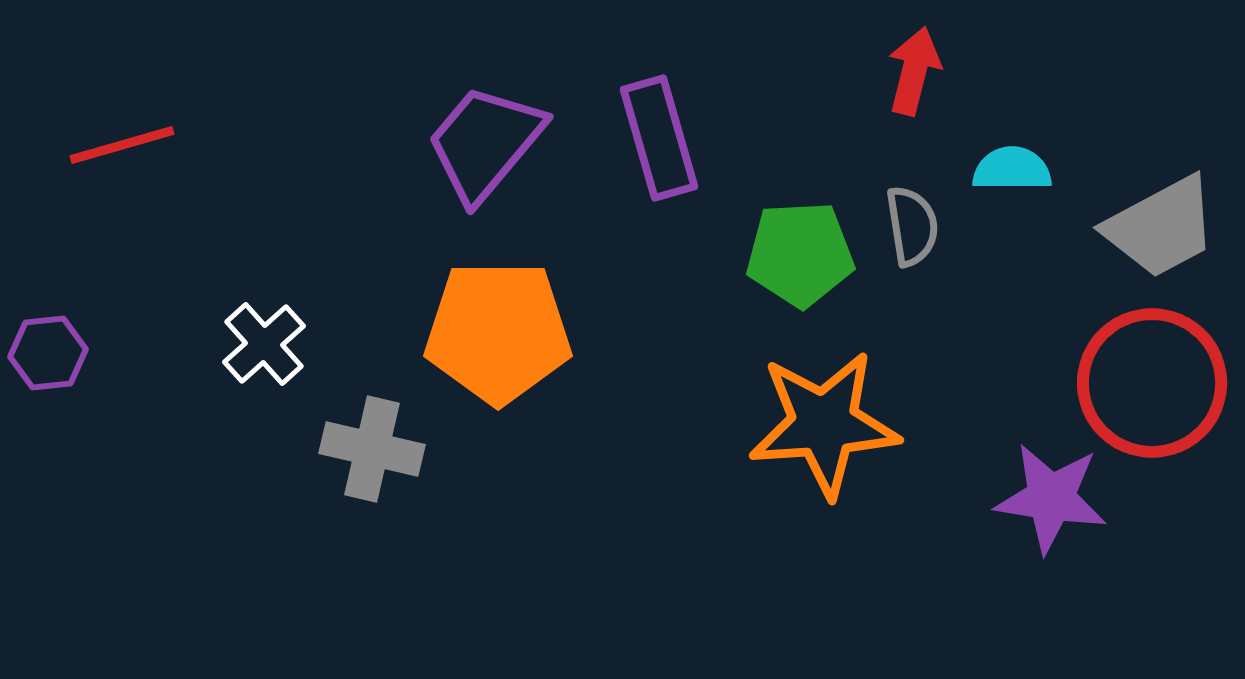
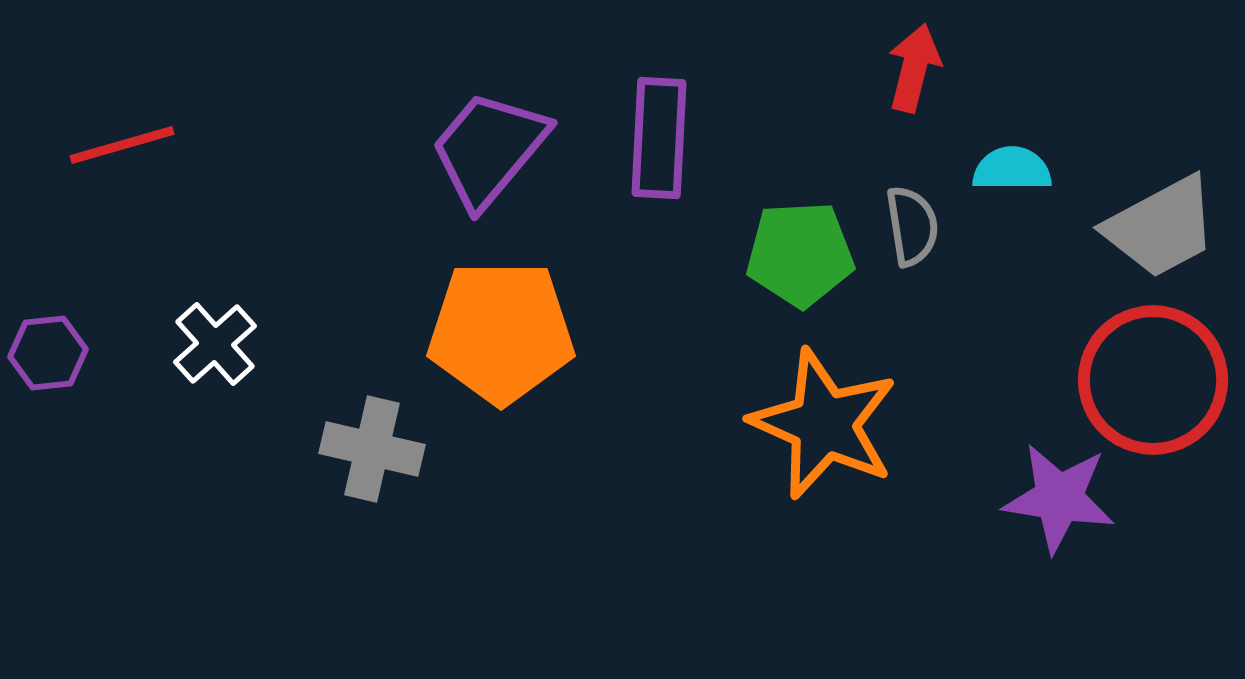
red arrow: moved 3 px up
purple rectangle: rotated 19 degrees clockwise
purple trapezoid: moved 4 px right, 6 px down
orange pentagon: moved 3 px right
white cross: moved 49 px left
red circle: moved 1 px right, 3 px up
orange star: rotated 28 degrees clockwise
purple star: moved 8 px right
